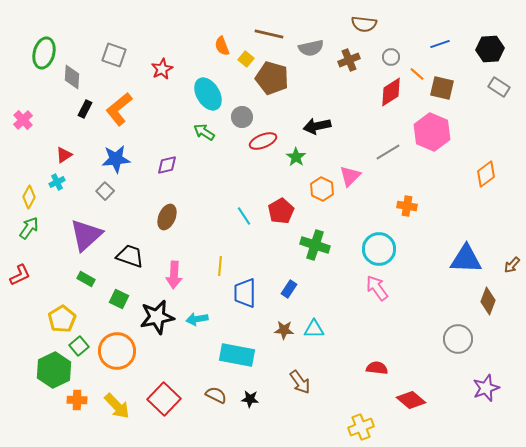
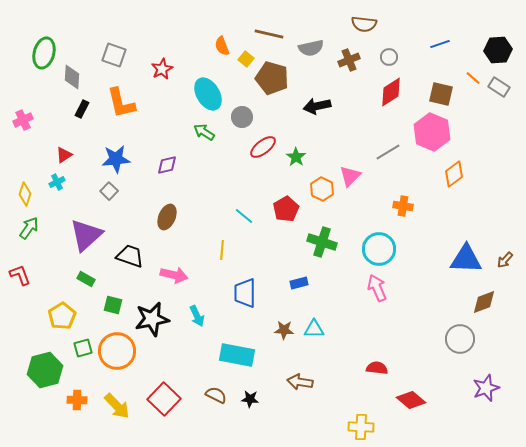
black hexagon at (490, 49): moved 8 px right, 1 px down
gray circle at (391, 57): moved 2 px left
orange line at (417, 74): moved 56 px right, 4 px down
brown square at (442, 88): moved 1 px left, 6 px down
black rectangle at (85, 109): moved 3 px left
orange L-shape at (119, 109): moved 2 px right, 6 px up; rotated 64 degrees counterclockwise
pink cross at (23, 120): rotated 18 degrees clockwise
black arrow at (317, 126): moved 20 px up
red ellipse at (263, 141): moved 6 px down; rotated 16 degrees counterclockwise
orange diamond at (486, 174): moved 32 px left
gray square at (105, 191): moved 4 px right
yellow diamond at (29, 197): moved 4 px left, 3 px up; rotated 10 degrees counterclockwise
orange cross at (407, 206): moved 4 px left
red pentagon at (281, 211): moved 5 px right, 2 px up
cyan line at (244, 216): rotated 18 degrees counterclockwise
green cross at (315, 245): moved 7 px right, 3 px up
brown arrow at (512, 265): moved 7 px left, 5 px up
yellow line at (220, 266): moved 2 px right, 16 px up
red L-shape at (20, 275): rotated 85 degrees counterclockwise
pink arrow at (174, 275): rotated 80 degrees counterclockwise
pink arrow at (377, 288): rotated 12 degrees clockwise
blue rectangle at (289, 289): moved 10 px right, 6 px up; rotated 42 degrees clockwise
green square at (119, 299): moved 6 px left, 6 px down; rotated 12 degrees counterclockwise
brown diamond at (488, 301): moved 4 px left, 1 px down; rotated 48 degrees clockwise
black star at (157, 317): moved 5 px left, 2 px down
yellow pentagon at (62, 319): moved 3 px up
cyan arrow at (197, 319): moved 3 px up; rotated 105 degrees counterclockwise
gray circle at (458, 339): moved 2 px right
green square at (79, 346): moved 4 px right, 2 px down; rotated 24 degrees clockwise
green hexagon at (54, 370): moved 9 px left; rotated 12 degrees clockwise
brown arrow at (300, 382): rotated 135 degrees clockwise
yellow cross at (361, 427): rotated 25 degrees clockwise
